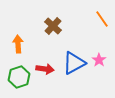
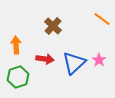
orange line: rotated 18 degrees counterclockwise
orange arrow: moved 2 px left, 1 px down
blue triangle: rotated 15 degrees counterclockwise
red arrow: moved 10 px up
green hexagon: moved 1 px left
